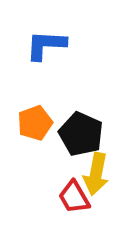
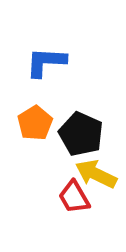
blue L-shape: moved 17 px down
orange pentagon: rotated 12 degrees counterclockwise
yellow arrow: rotated 105 degrees clockwise
